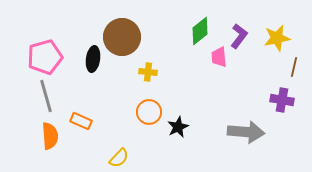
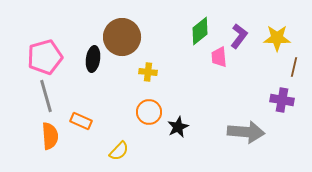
yellow star: rotated 12 degrees clockwise
yellow semicircle: moved 7 px up
